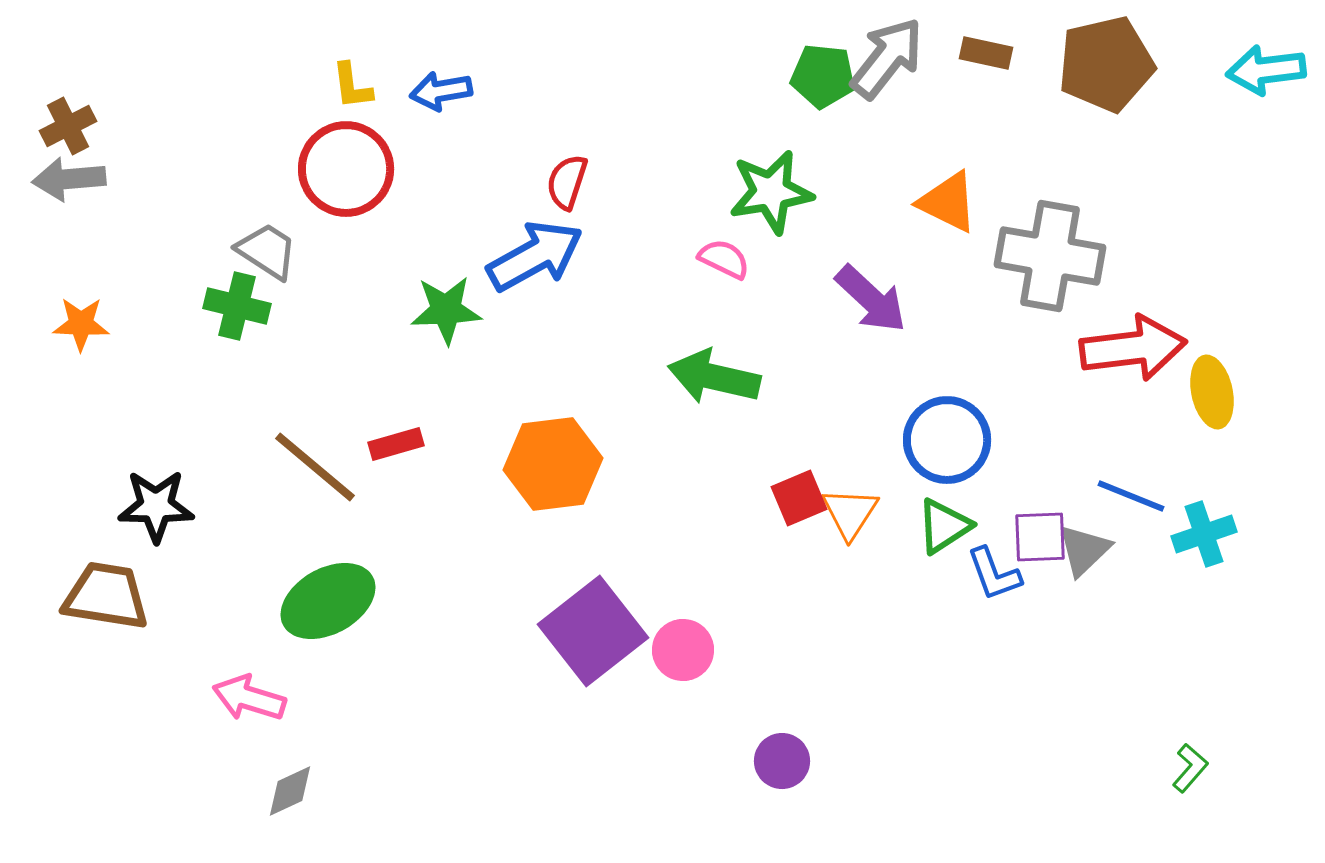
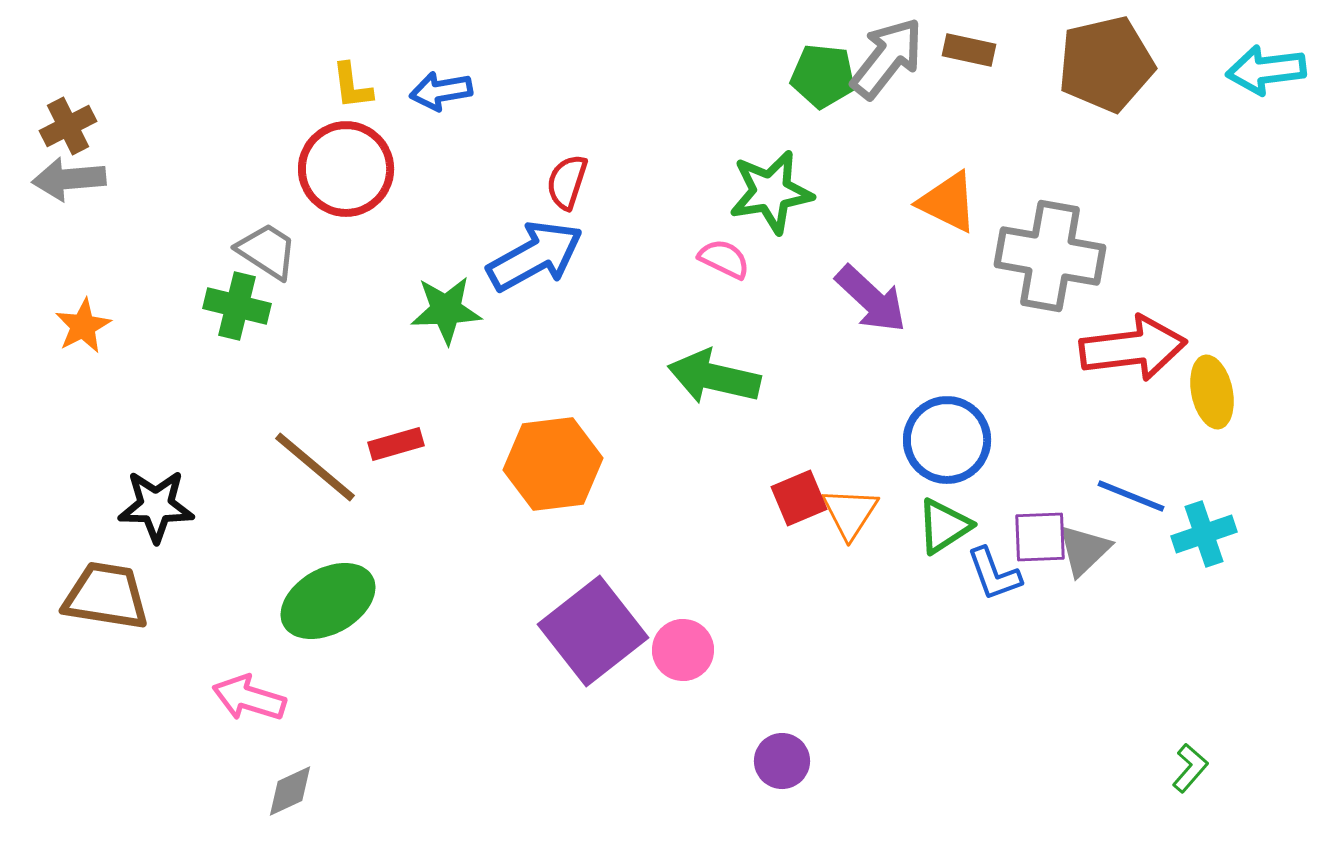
brown rectangle at (986, 53): moved 17 px left, 3 px up
orange star at (81, 324): moved 2 px right, 2 px down; rotated 30 degrees counterclockwise
